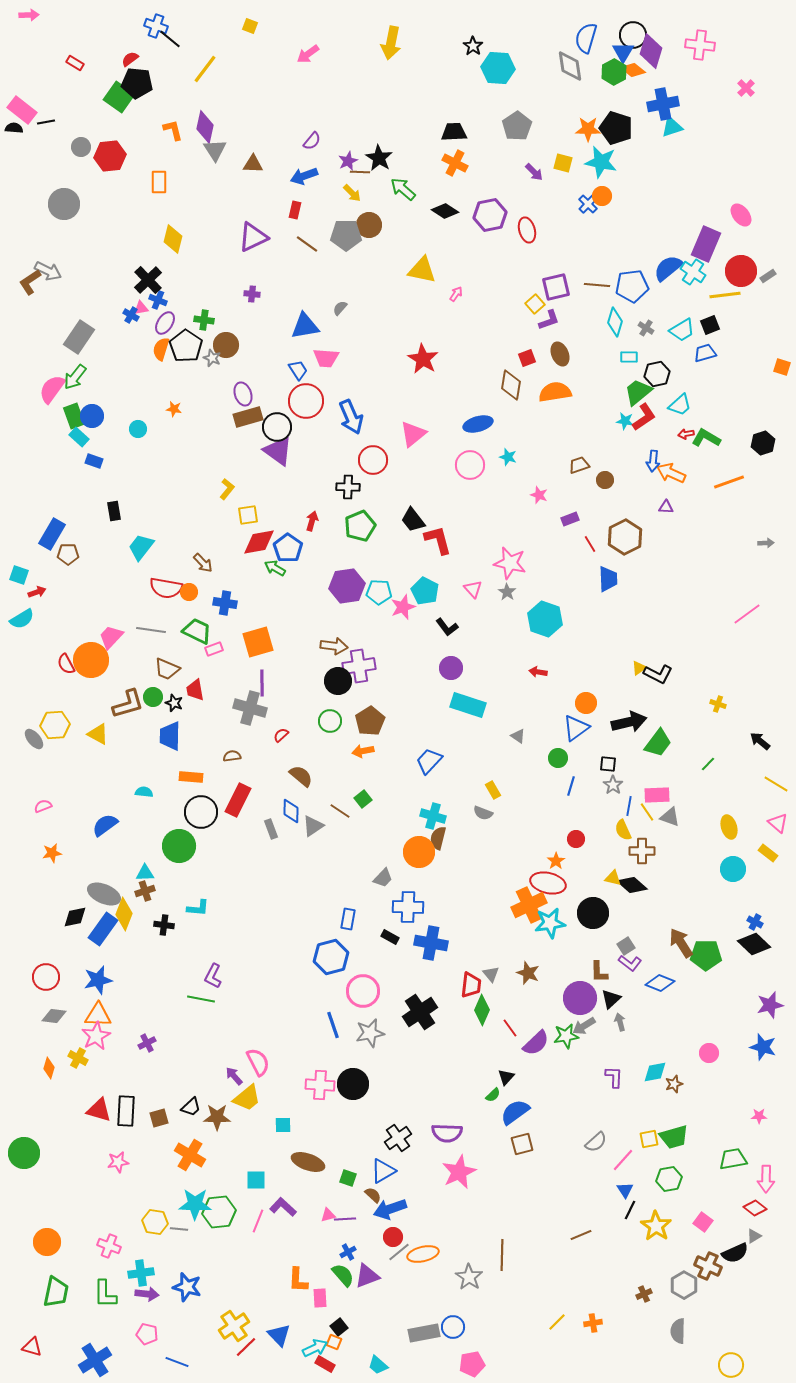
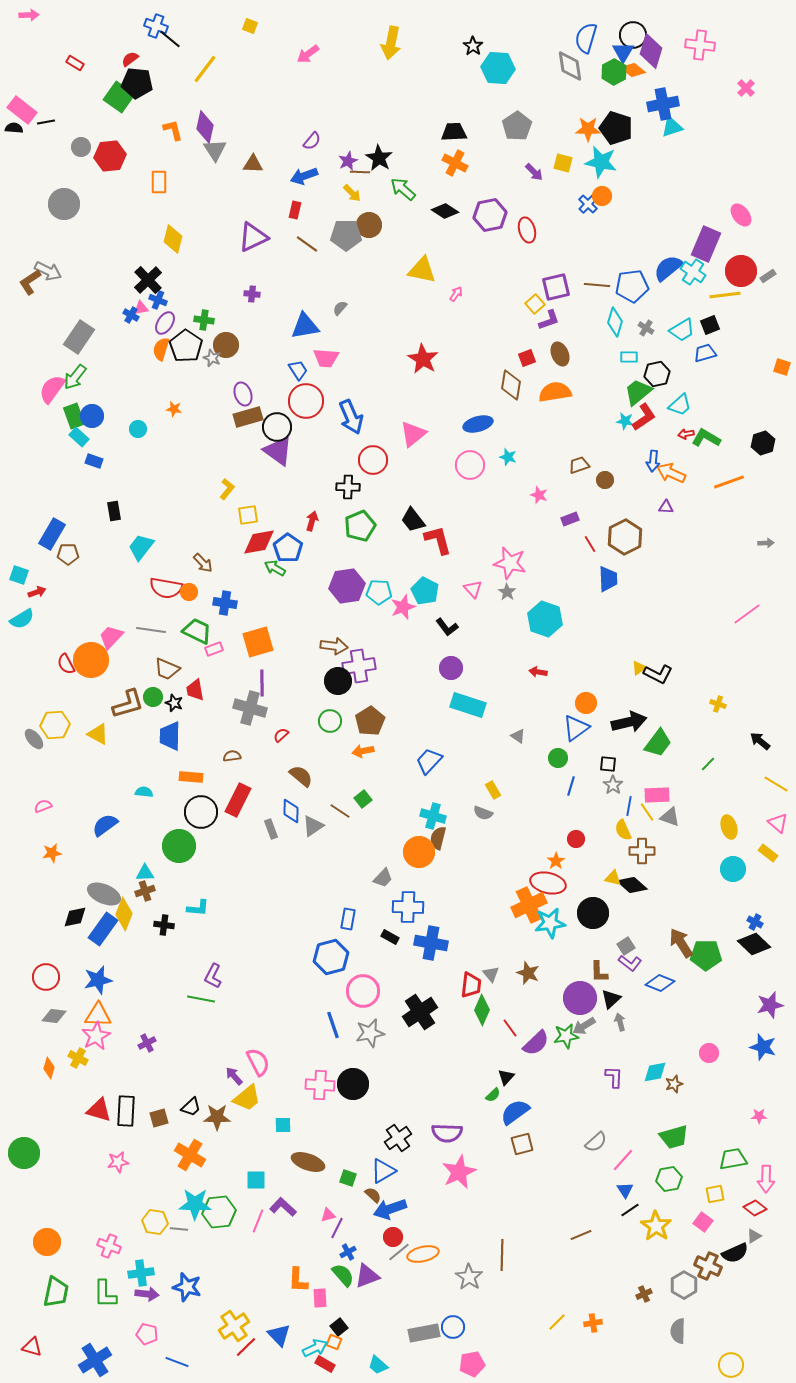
yellow square at (649, 1139): moved 66 px right, 55 px down
black line at (630, 1210): rotated 30 degrees clockwise
purple line at (345, 1219): moved 8 px left, 9 px down; rotated 60 degrees counterclockwise
